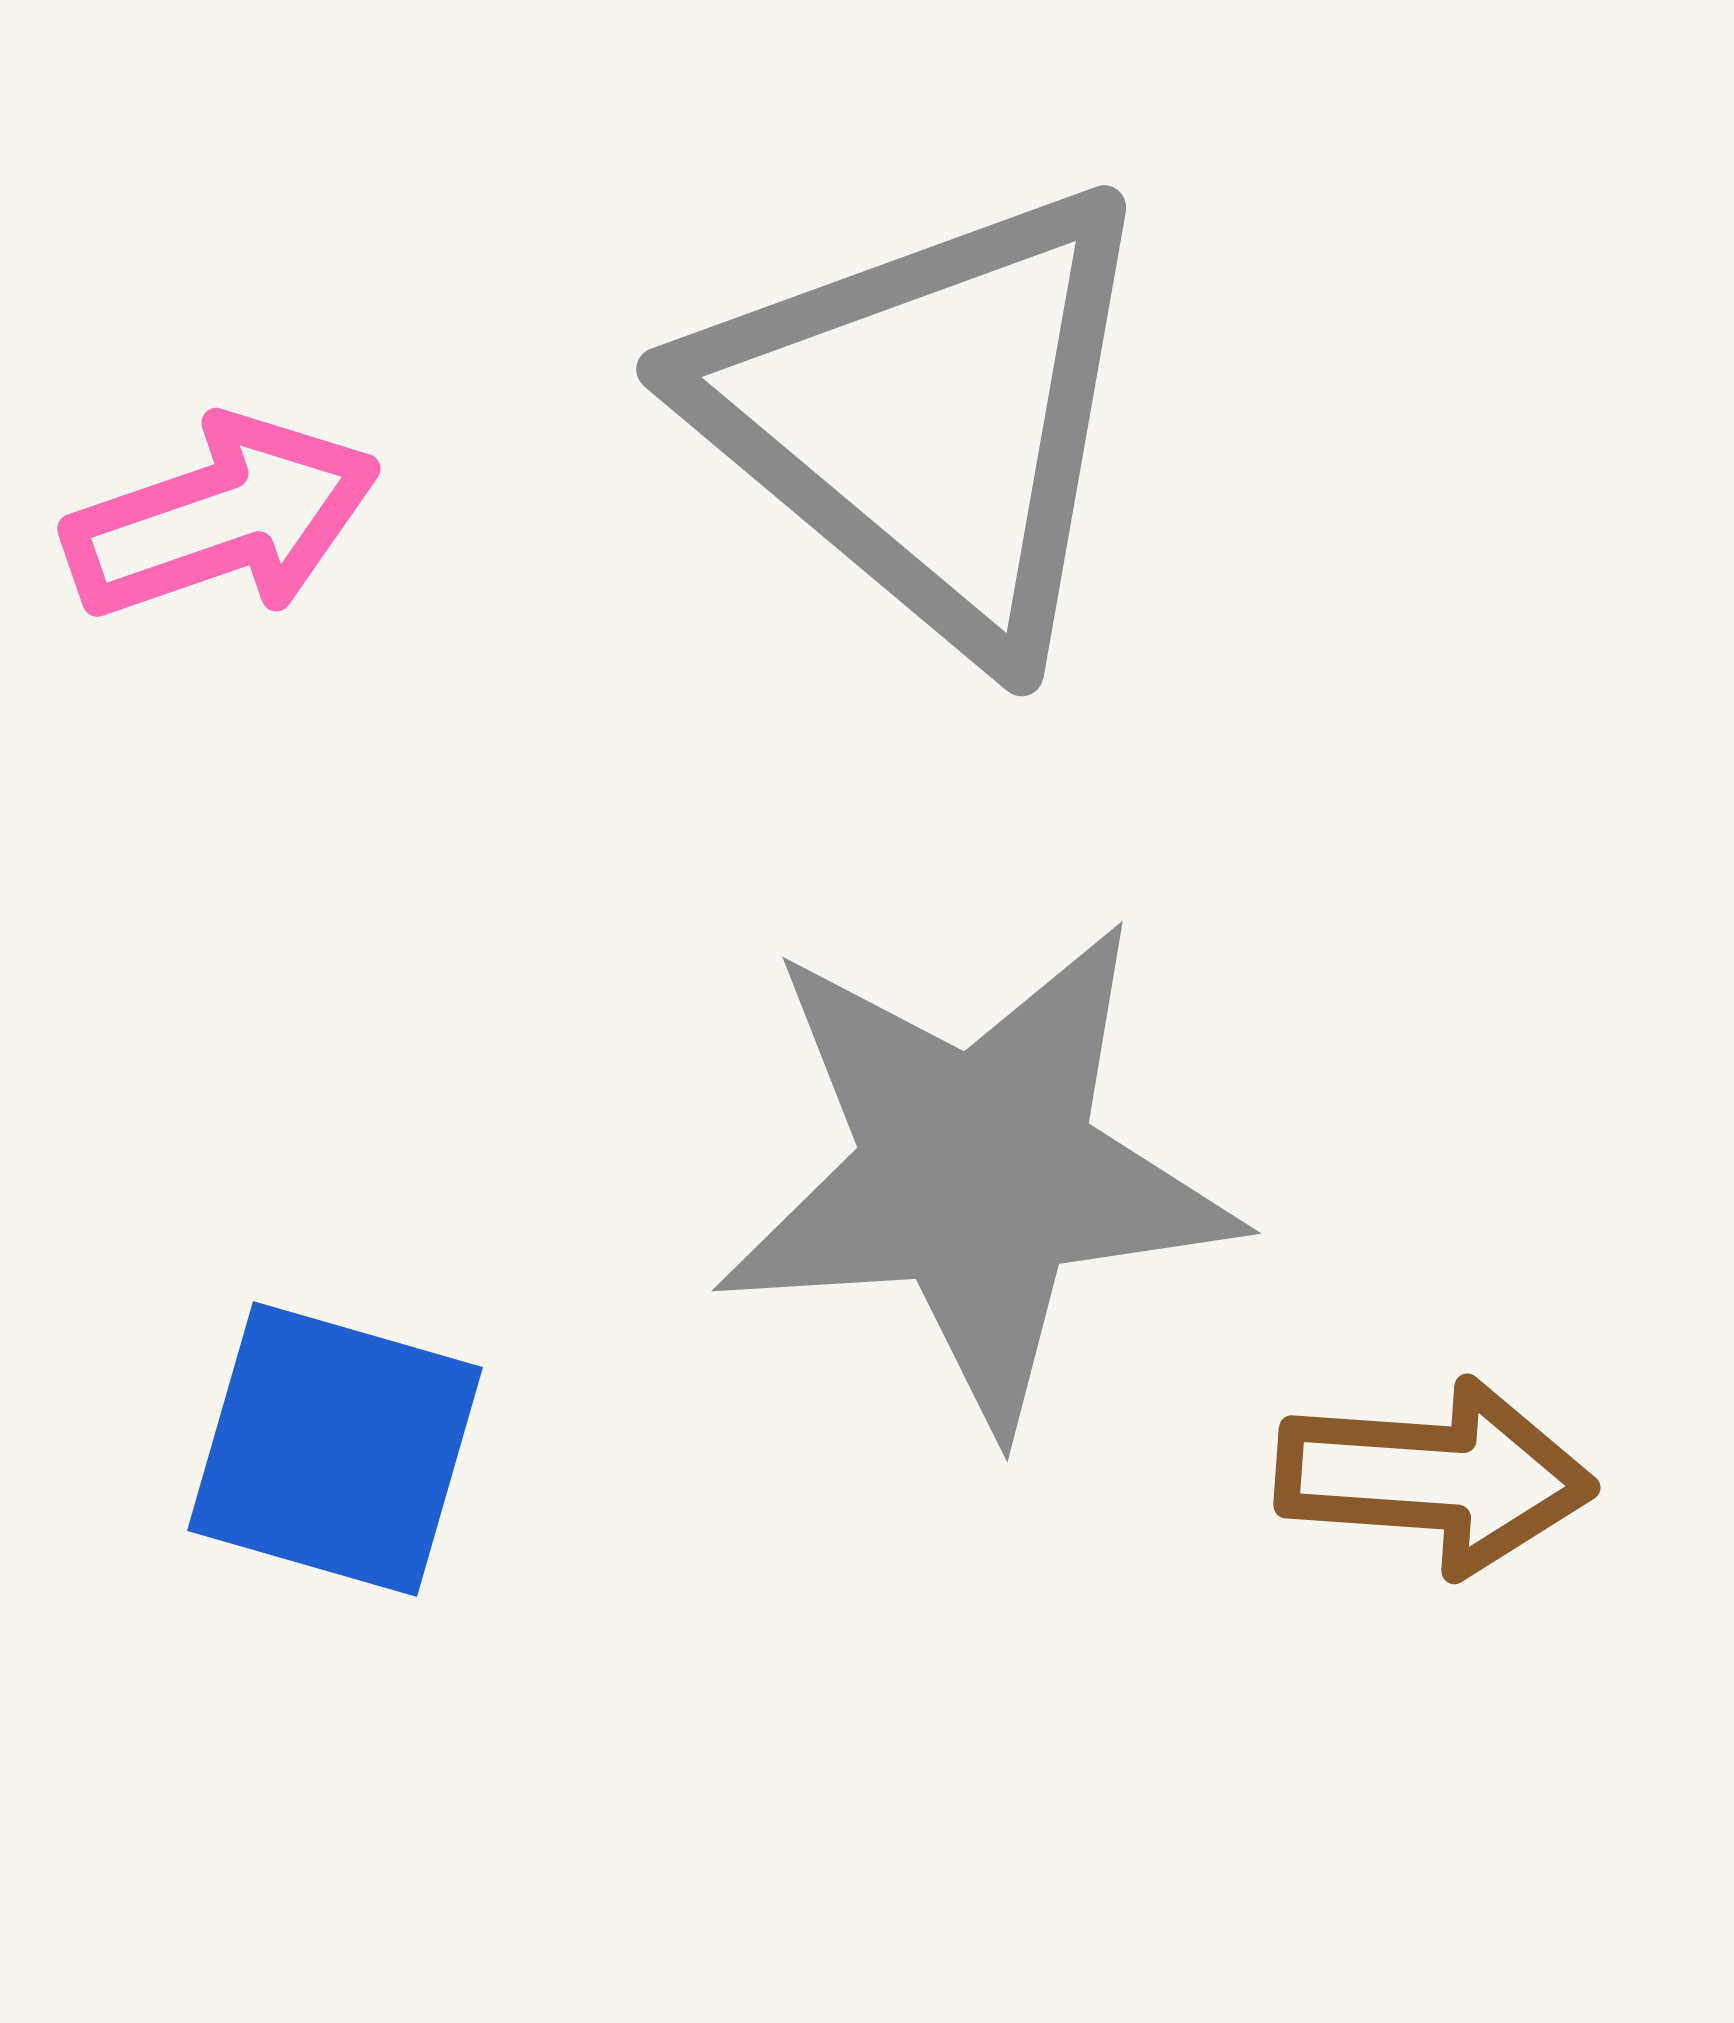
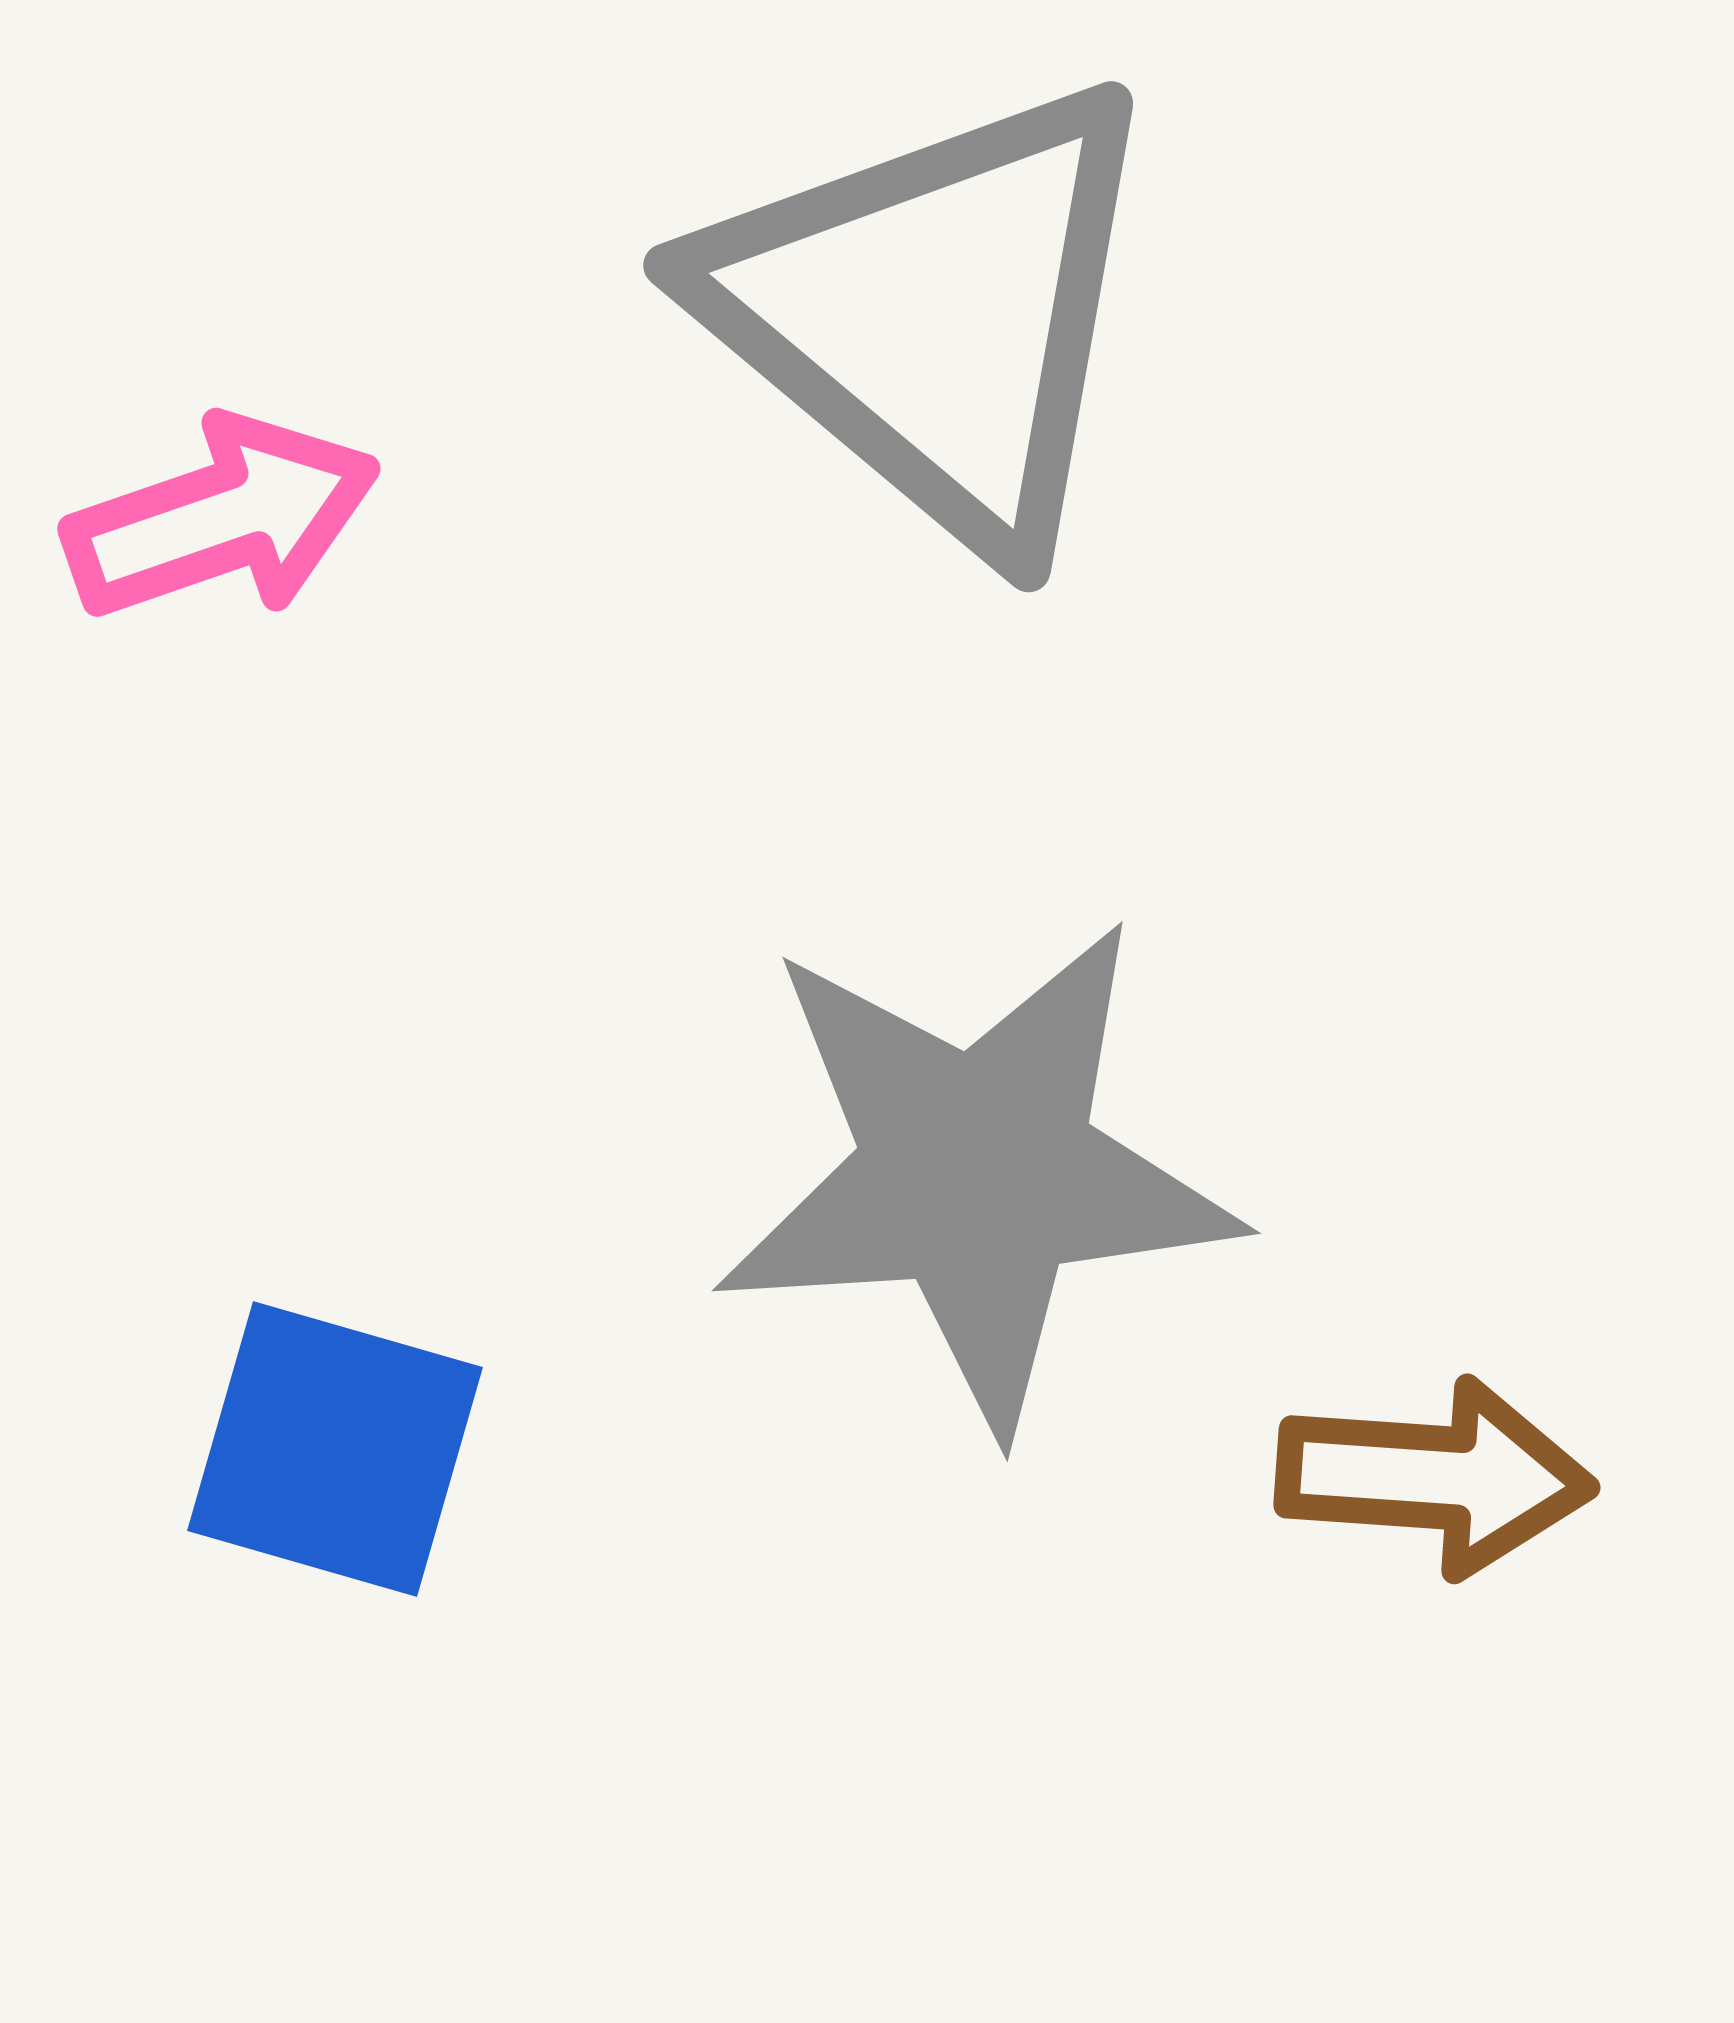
gray triangle: moved 7 px right, 104 px up
